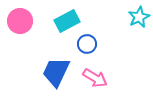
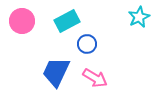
pink circle: moved 2 px right
